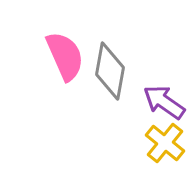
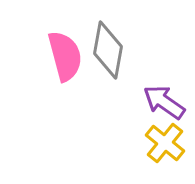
pink semicircle: rotated 9 degrees clockwise
gray diamond: moved 2 px left, 21 px up
